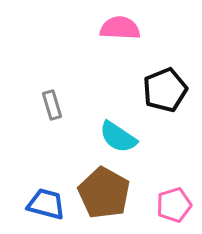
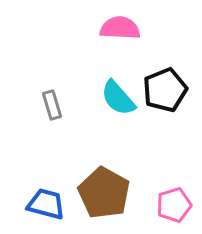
cyan semicircle: moved 39 px up; rotated 15 degrees clockwise
